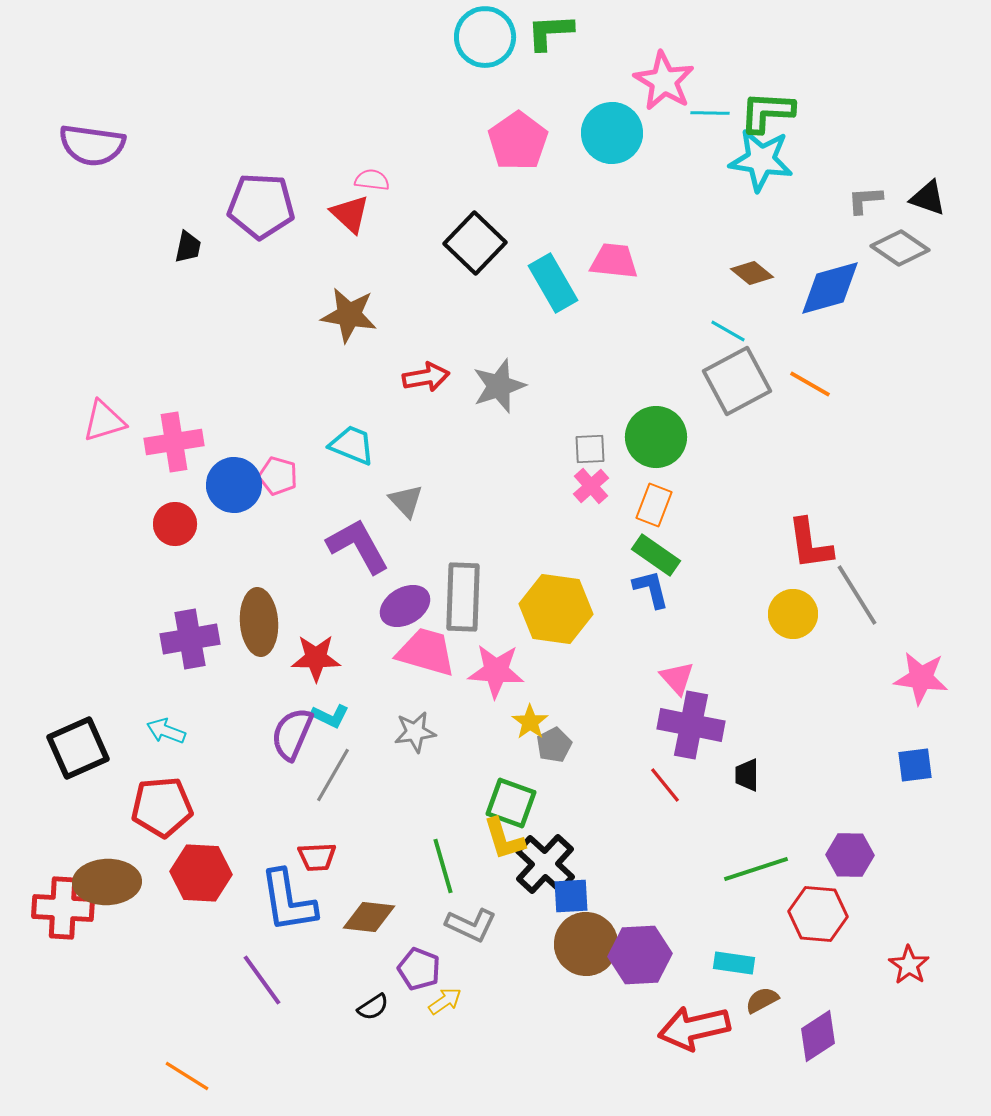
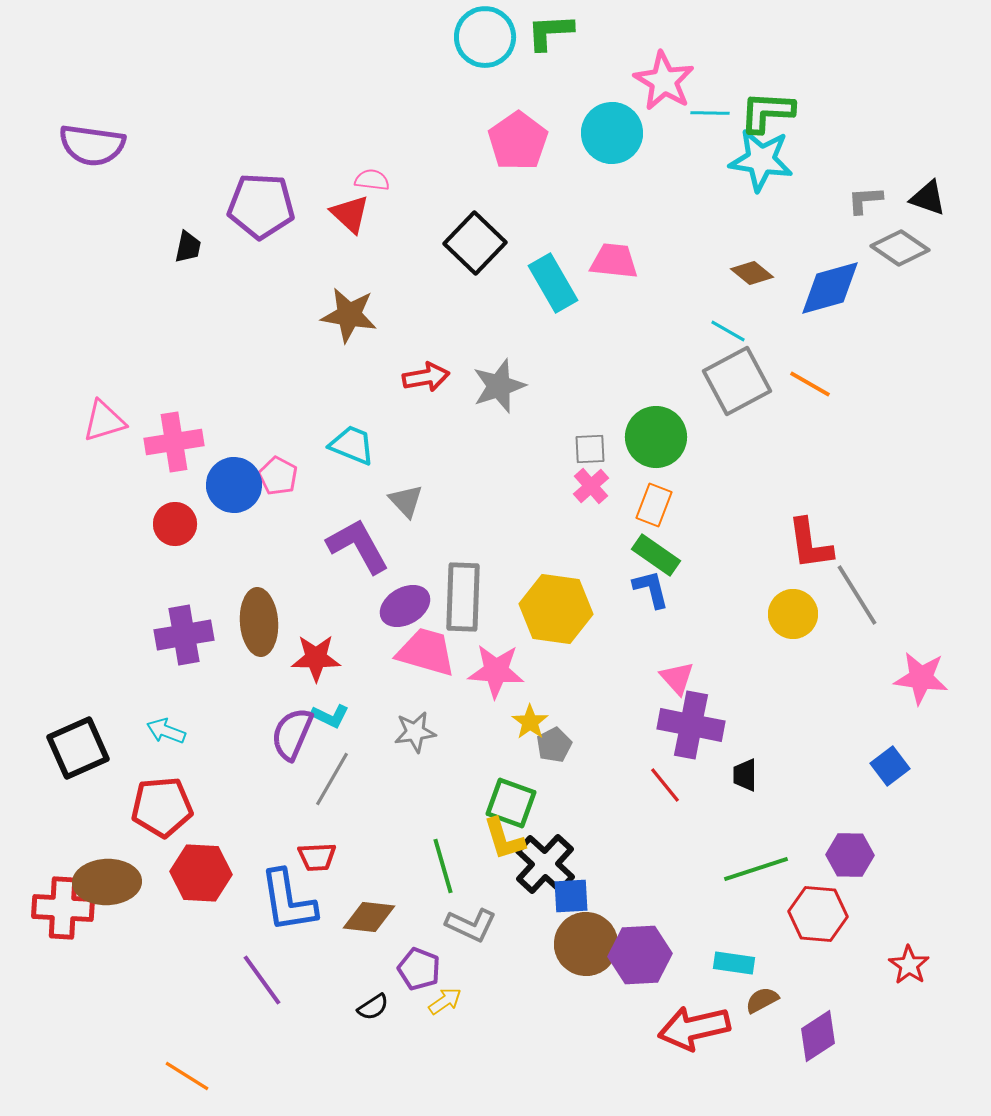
pink pentagon at (278, 476): rotated 12 degrees clockwise
purple cross at (190, 639): moved 6 px left, 4 px up
blue square at (915, 765): moved 25 px left, 1 px down; rotated 30 degrees counterclockwise
gray line at (333, 775): moved 1 px left, 4 px down
black trapezoid at (747, 775): moved 2 px left
